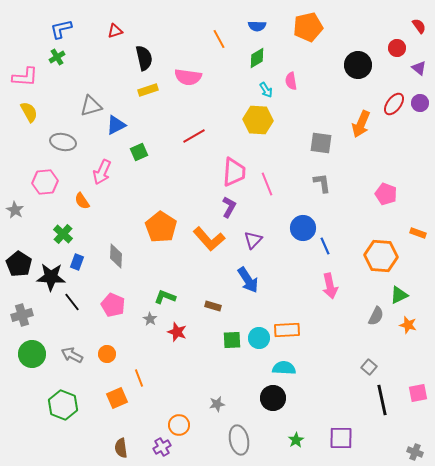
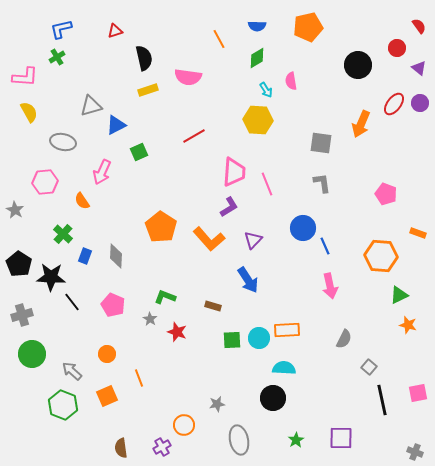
purple L-shape at (229, 207): rotated 30 degrees clockwise
blue rectangle at (77, 262): moved 8 px right, 6 px up
gray semicircle at (376, 316): moved 32 px left, 23 px down
gray arrow at (72, 355): moved 16 px down; rotated 15 degrees clockwise
orange square at (117, 398): moved 10 px left, 2 px up
orange circle at (179, 425): moved 5 px right
